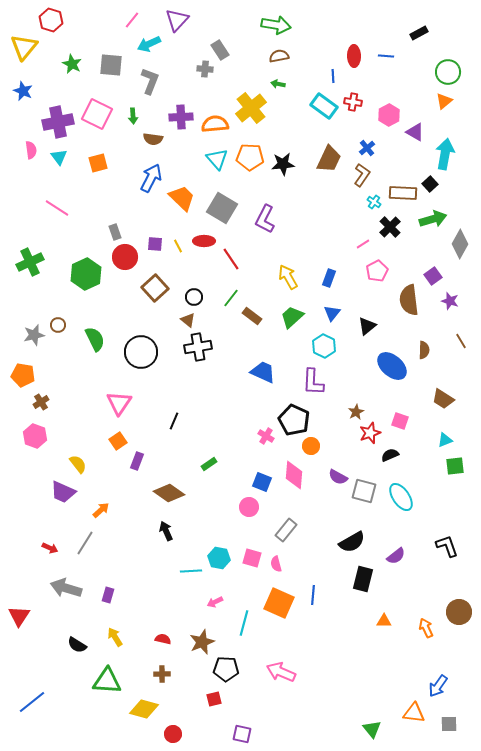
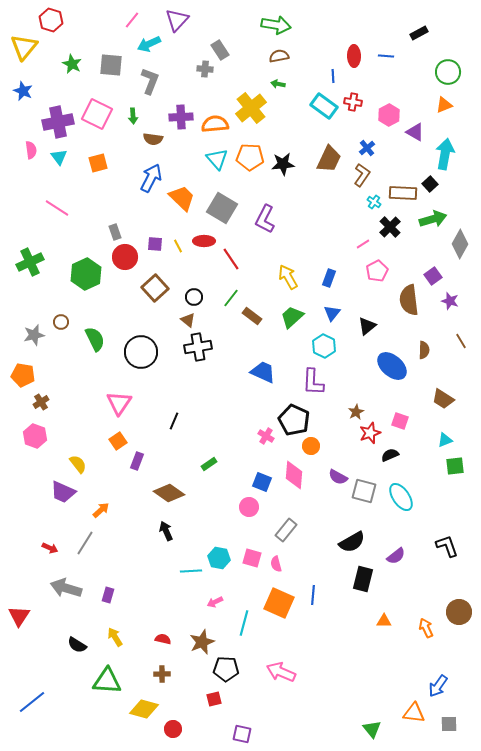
orange triangle at (444, 101): moved 4 px down; rotated 18 degrees clockwise
brown circle at (58, 325): moved 3 px right, 3 px up
red circle at (173, 734): moved 5 px up
